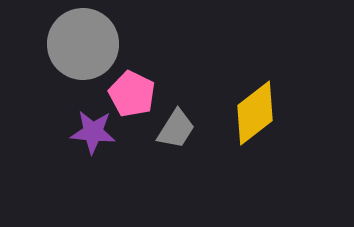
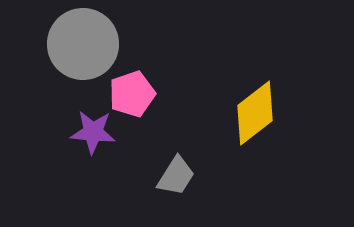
pink pentagon: rotated 27 degrees clockwise
gray trapezoid: moved 47 px down
